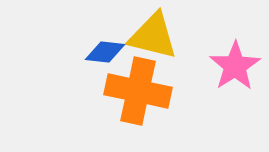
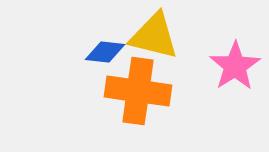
yellow triangle: moved 1 px right
orange cross: rotated 4 degrees counterclockwise
